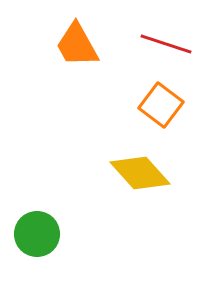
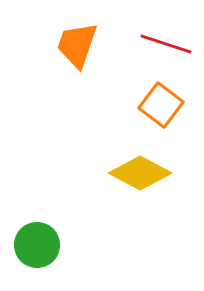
orange trapezoid: rotated 48 degrees clockwise
yellow diamond: rotated 20 degrees counterclockwise
green circle: moved 11 px down
